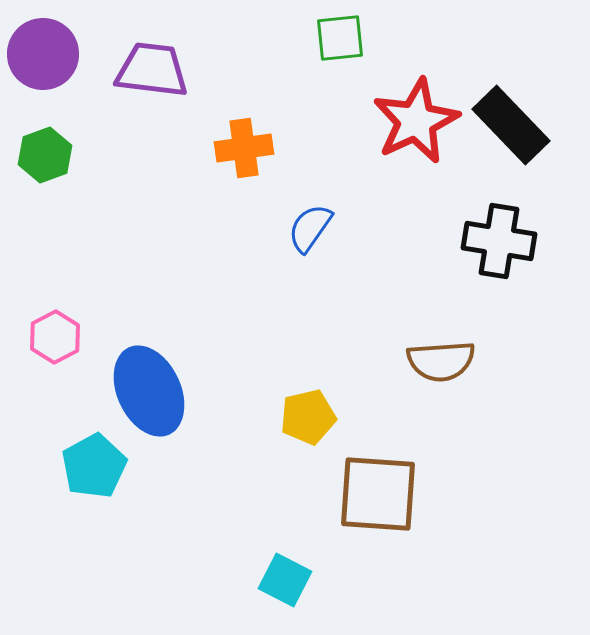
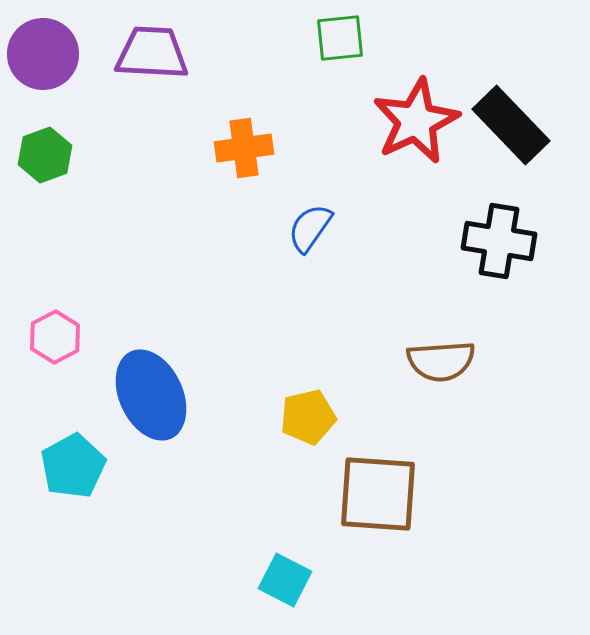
purple trapezoid: moved 17 px up; rotated 4 degrees counterclockwise
blue ellipse: moved 2 px right, 4 px down
cyan pentagon: moved 21 px left
